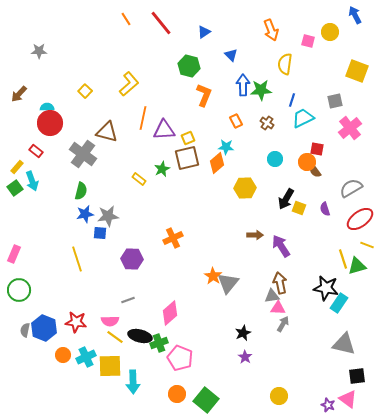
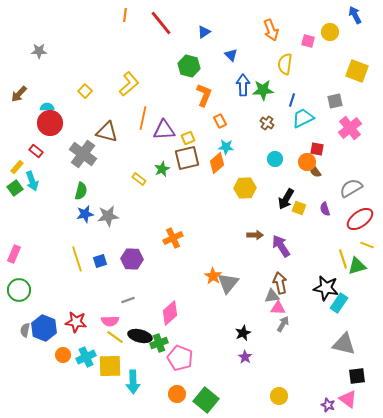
orange line at (126, 19): moved 1 px left, 4 px up; rotated 40 degrees clockwise
green star at (261, 90): moved 2 px right
orange rectangle at (236, 121): moved 16 px left
blue square at (100, 233): moved 28 px down; rotated 24 degrees counterclockwise
